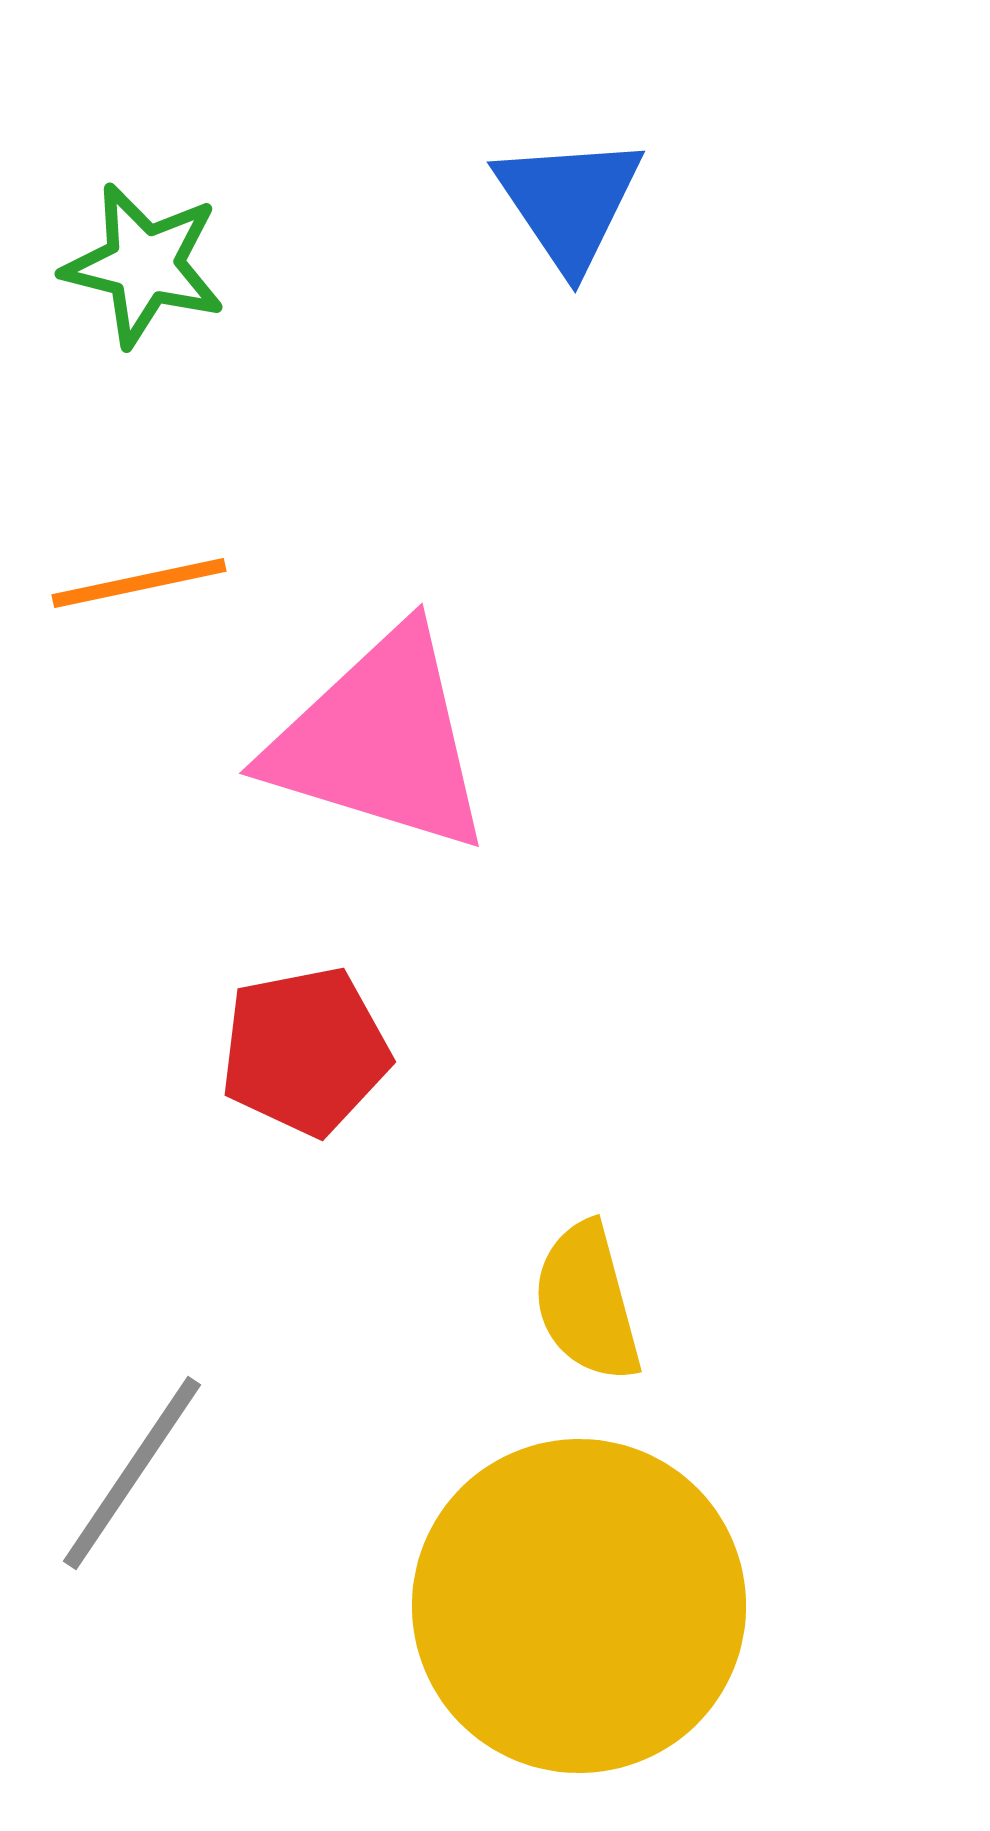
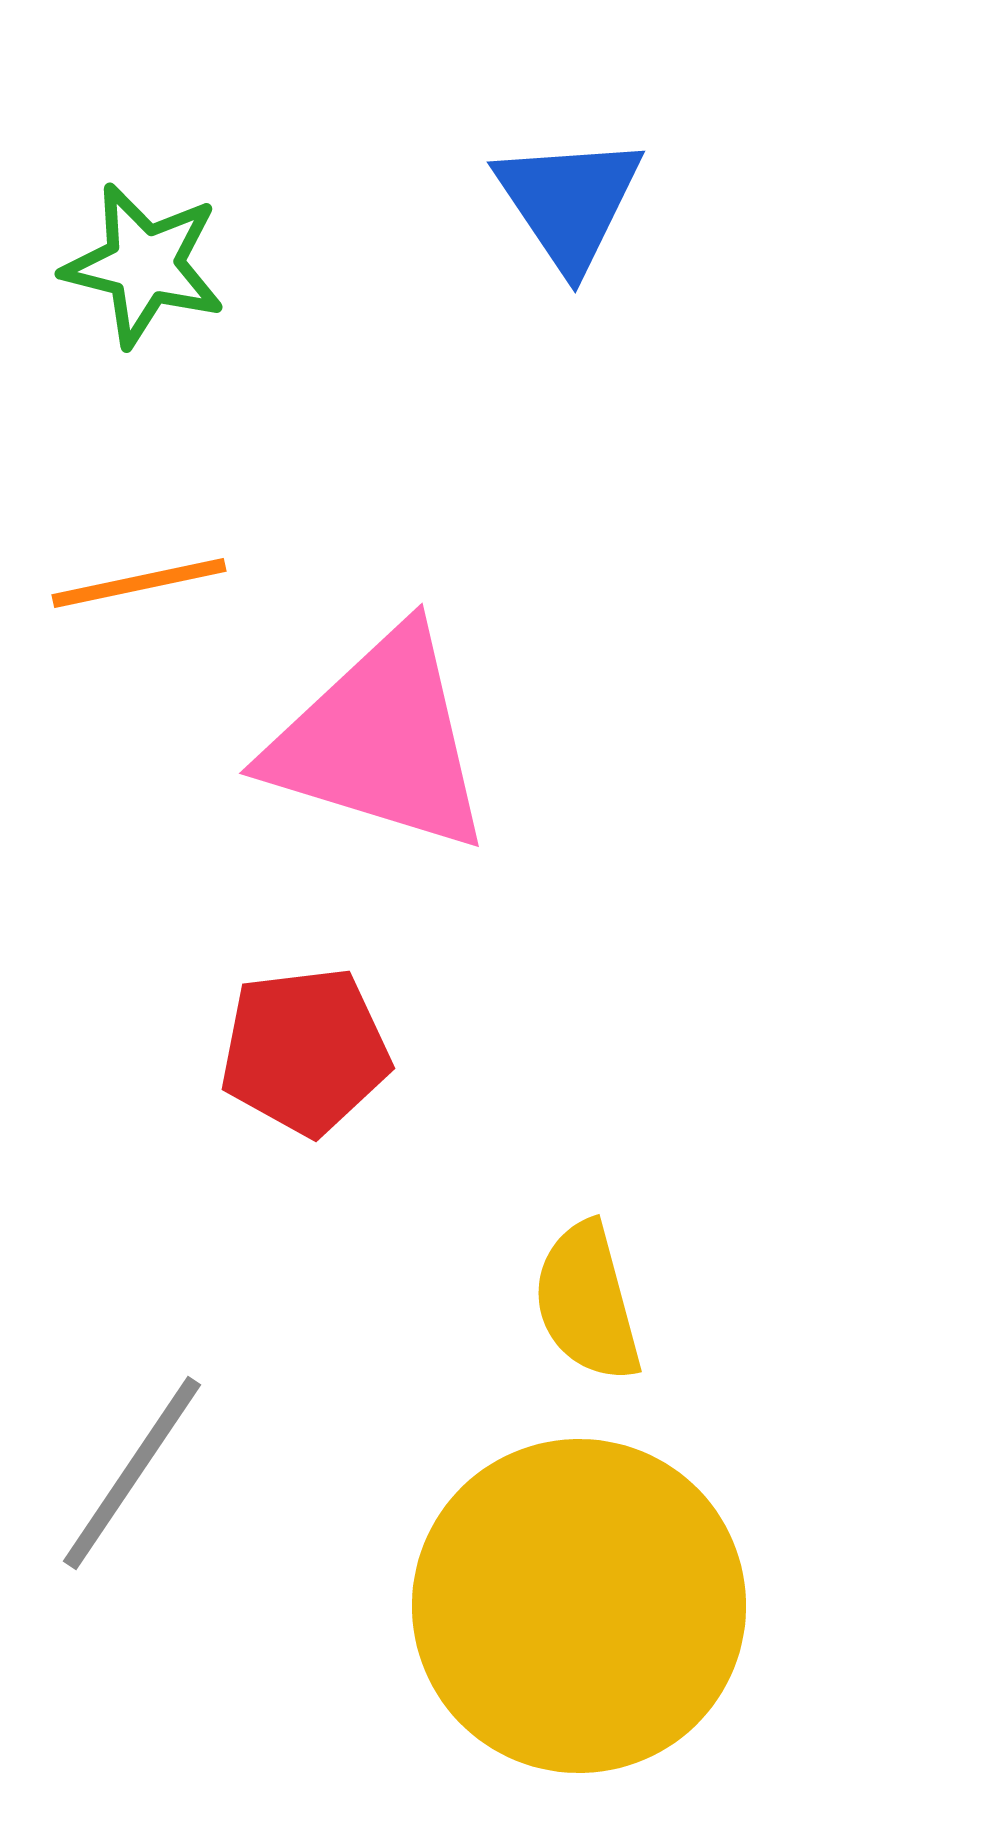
red pentagon: rotated 4 degrees clockwise
